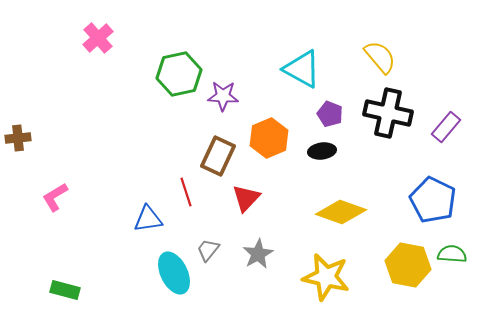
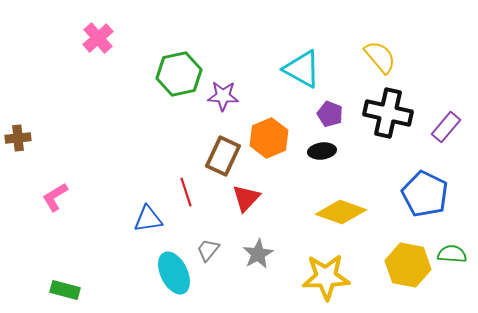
brown rectangle: moved 5 px right
blue pentagon: moved 8 px left, 6 px up
yellow star: rotated 15 degrees counterclockwise
